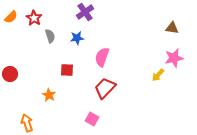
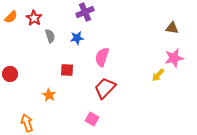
purple cross: rotated 12 degrees clockwise
